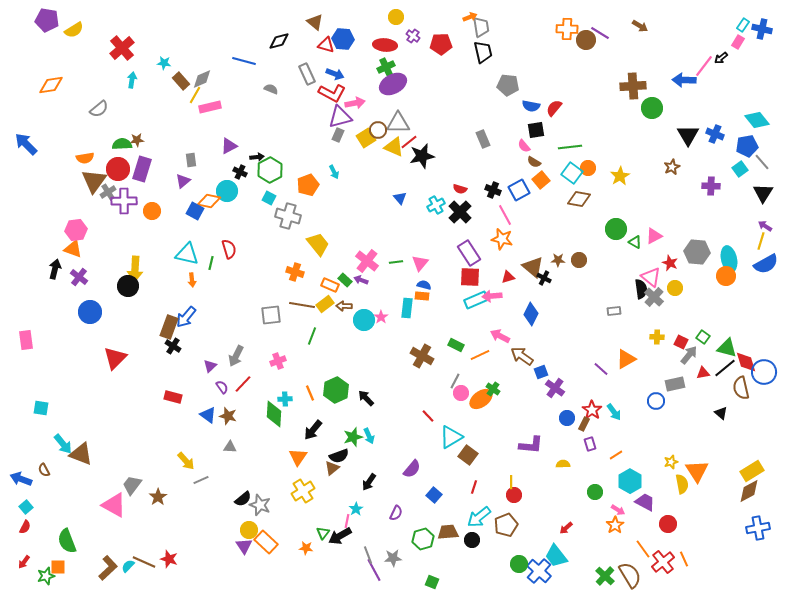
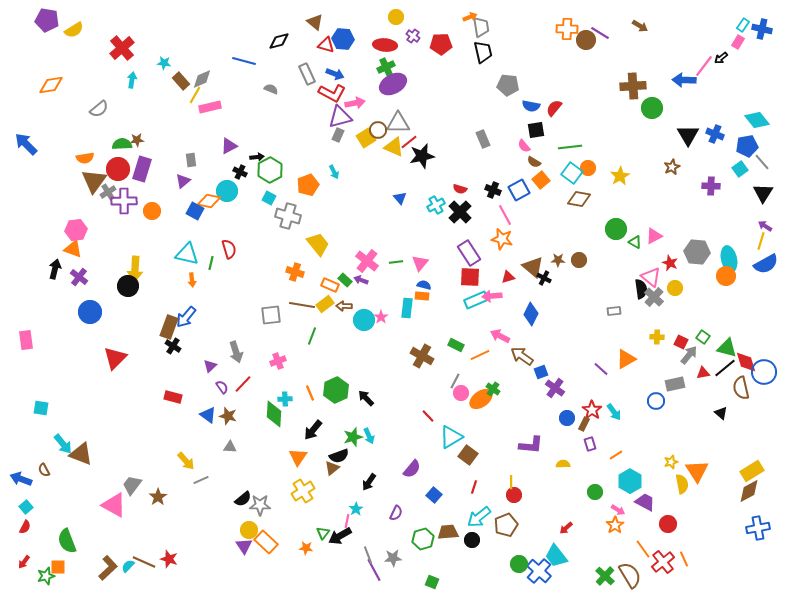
gray arrow at (236, 356): moved 4 px up; rotated 45 degrees counterclockwise
gray star at (260, 505): rotated 20 degrees counterclockwise
